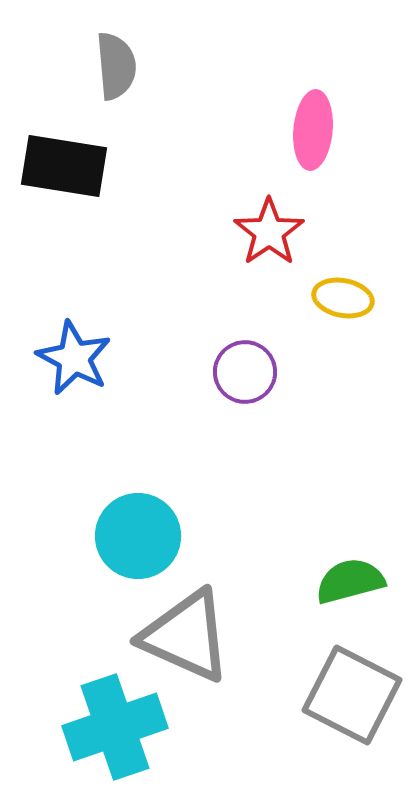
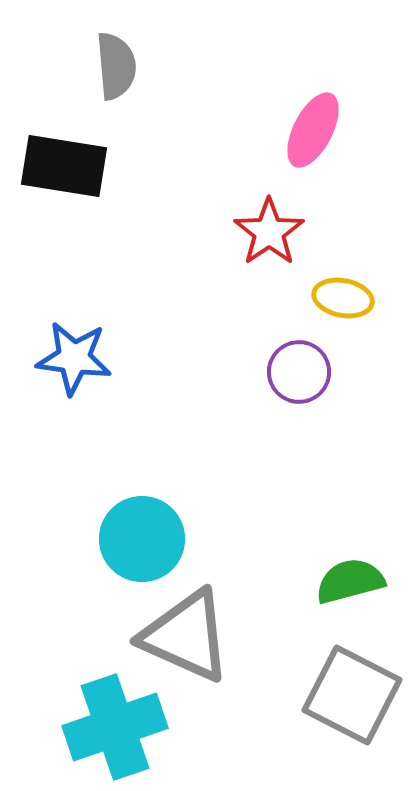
pink ellipse: rotated 22 degrees clockwise
blue star: rotated 20 degrees counterclockwise
purple circle: moved 54 px right
cyan circle: moved 4 px right, 3 px down
